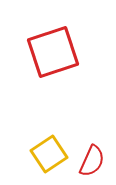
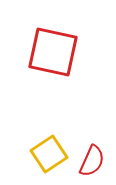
red square: rotated 30 degrees clockwise
